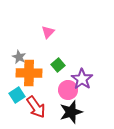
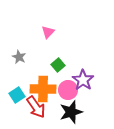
orange cross: moved 14 px right, 16 px down
purple star: moved 1 px right, 1 px down
